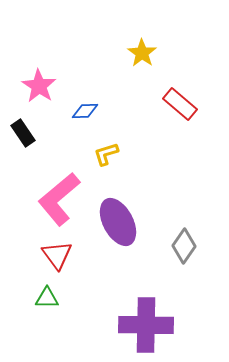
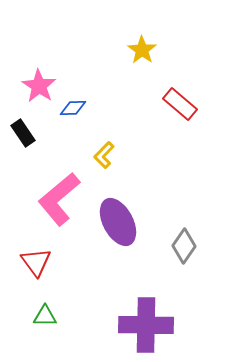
yellow star: moved 3 px up
blue diamond: moved 12 px left, 3 px up
yellow L-shape: moved 2 px left, 1 px down; rotated 28 degrees counterclockwise
red triangle: moved 21 px left, 7 px down
green triangle: moved 2 px left, 18 px down
